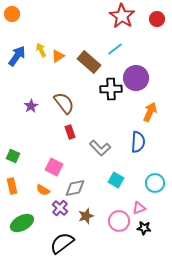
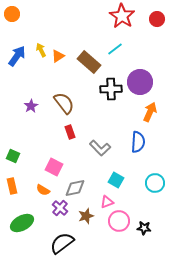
purple circle: moved 4 px right, 4 px down
pink triangle: moved 32 px left, 6 px up
